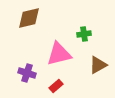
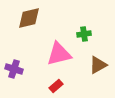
purple cross: moved 13 px left, 4 px up
